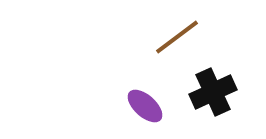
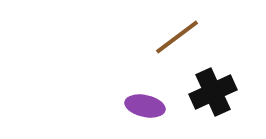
purple ellipse: rotated 30 degrees counterclockwise
